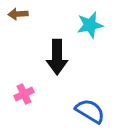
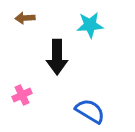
brown arrow: moved 7 px right, 4 px down
cyan star: rotated 8 degrees clockwise
pink cross: moved 2 px left, 1 px down
